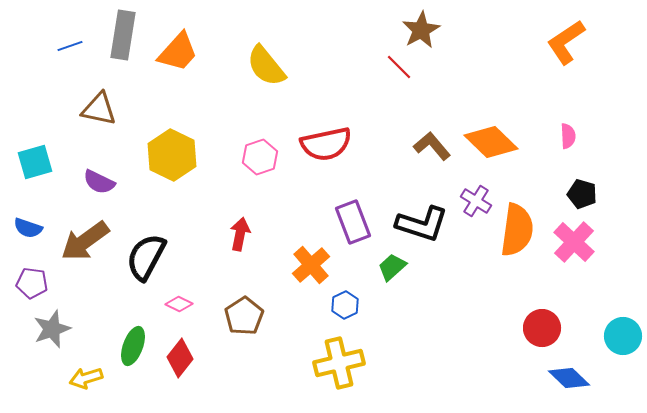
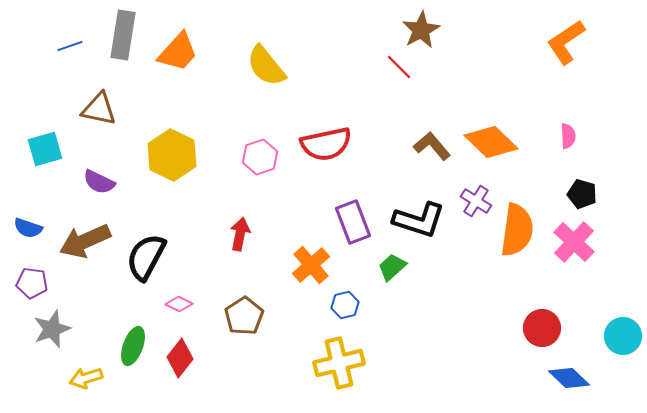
cyan square: moved 10 px right, 13 px up
black L-shape: moved 3 px left, 4 px up
brown arrow: rotated 12 degrees clockwise
blue hexagon: rotated 12 degrees clockwise
